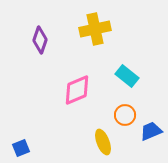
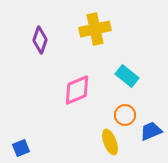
yellow ellipse: moved 7 px right
